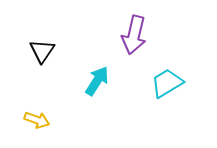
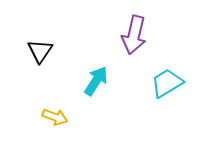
black triangle: moved 2 px left
cyan arrow: moved 1 px left
yellow arrow: moved 18 px right, 3 px up
